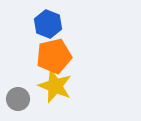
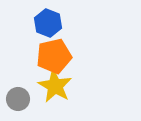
blue hexagon: moved 1 px up
yellow star: rotated 8 degrees clockwise
